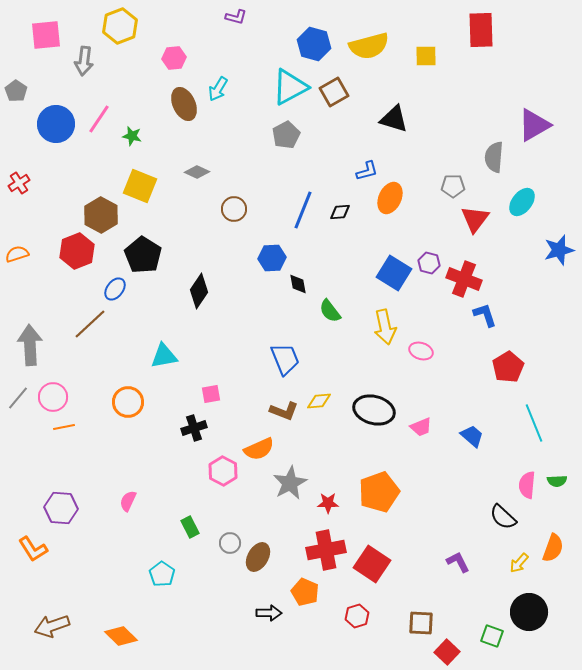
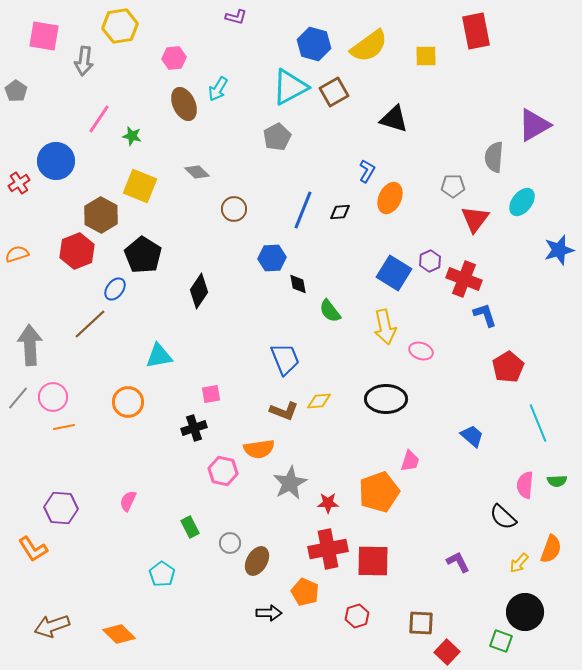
yellow hexagon at (120, 26): rotated 12 degrees clockwise
red rectangle at (481, 30): moved 5 px left, 1 px down; rotated 9 degrees counterclockwise
pink square at (46, 35): moved 2 px left, 1 px down; rotated 16 degrees clockwise
yellow semicircle at (369, 46): rotated 21 degrees counterclockwise
blue circle at (56, 124): moved 37 px down
gray pentagon at (286, 135): moved 9 px left, 2 px down
blue L-shape at (367, 171): rotated 45 degrees counterclockwise
gray diamond at (197, 172): rotated 20 degrees clockwise
purple hexagon at (429, 263): moved 1 px right, 2 px up; rotated 20 degrees clockwise
cyan triangle at (164, 356): moved 5 px left
black ellipse at (374, 410): moved 12 px right, 11 px up; rotated 15 degrees counterclockwise
cyan line at (534, 423): moved 4 px right
pink trapezoid at (421, 427): moved 11 px left, 34 px down; rotated 50 degrees counterclockwise
orange semicircle at (259, 449): rotated 16 degrees clockwise
pink hexagon at (223, 471): rotated 16 degrees counterclockwise
pink semicircle at (527, 485): moved 2 px left
orange semicircle at (553, 548): moved 2 px left, 1 px down
red cross at (326, 550): moved 2 px right, 1 px up
brown ellipse at (258, 557): moved 1 px left, 4 px down
red square at (372, 564): moved 1 px right, 3 px up; rotated 33 degrees counterclockwise
black circle at (529, 612): moved 4 px left
orange diamond at (121, 636): moved 2 px left, 2 px up
green square at (492, 636): moved 9 px right, 5 px down
